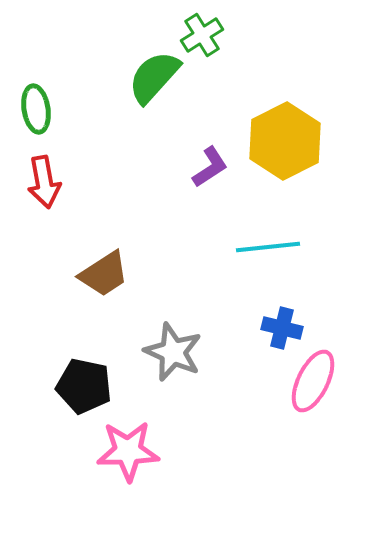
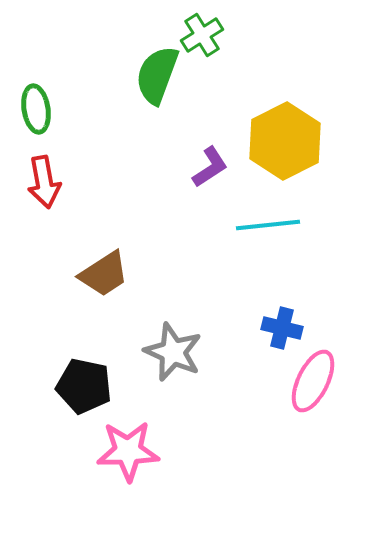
green semicircle: moved 3 px right, 2 px up; rotated 22 degrees counterclockwise
cyan line: moved 22 px up
